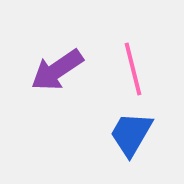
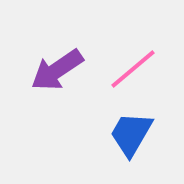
pink line: rotated 64 degrees clockwise
